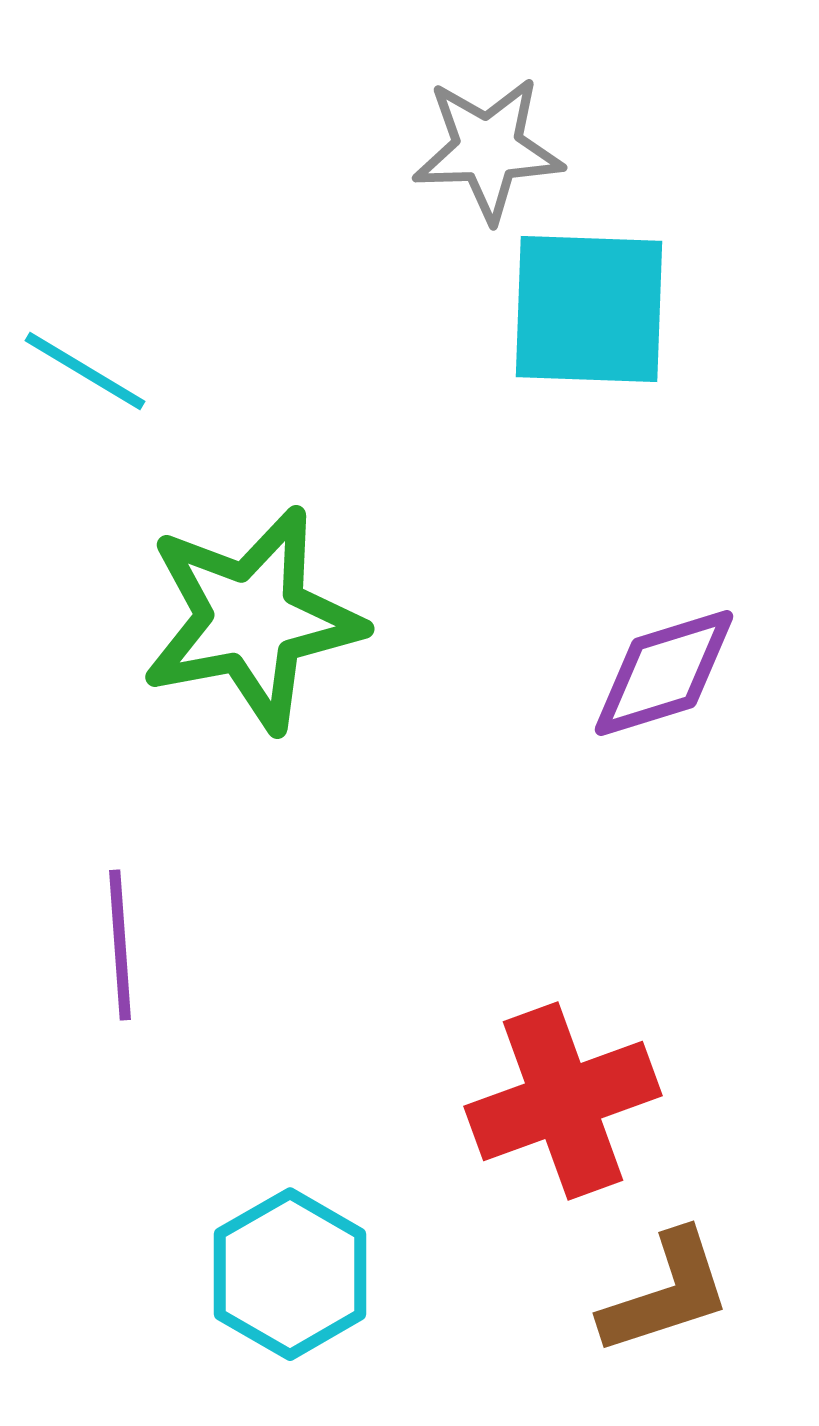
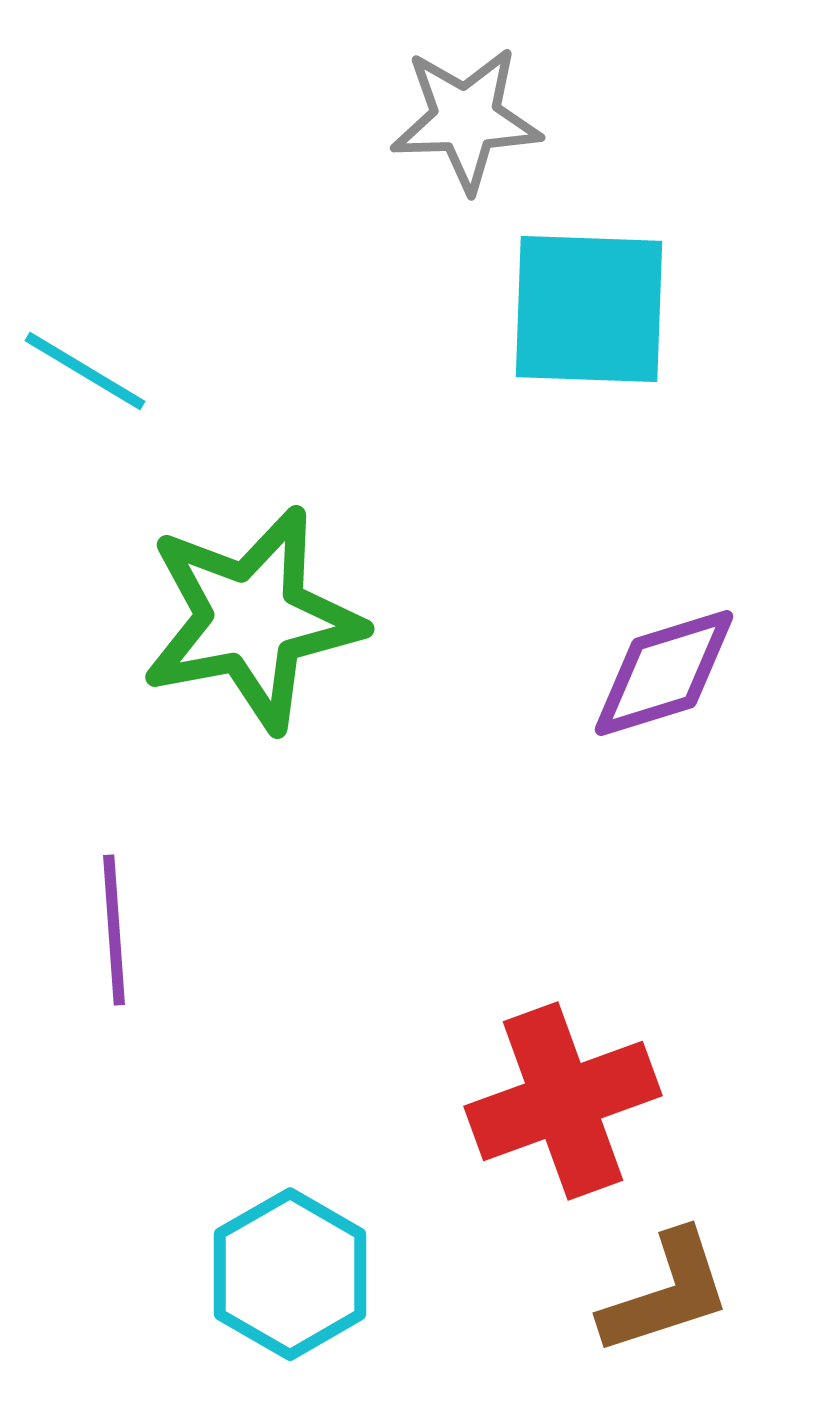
gray star: moved 22 px left, 30 px up
purple line: moved 6 px left, 15 px up
